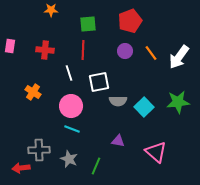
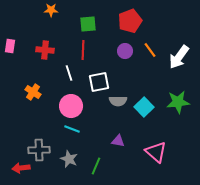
orange line: moved 1 px left, 3 px up
